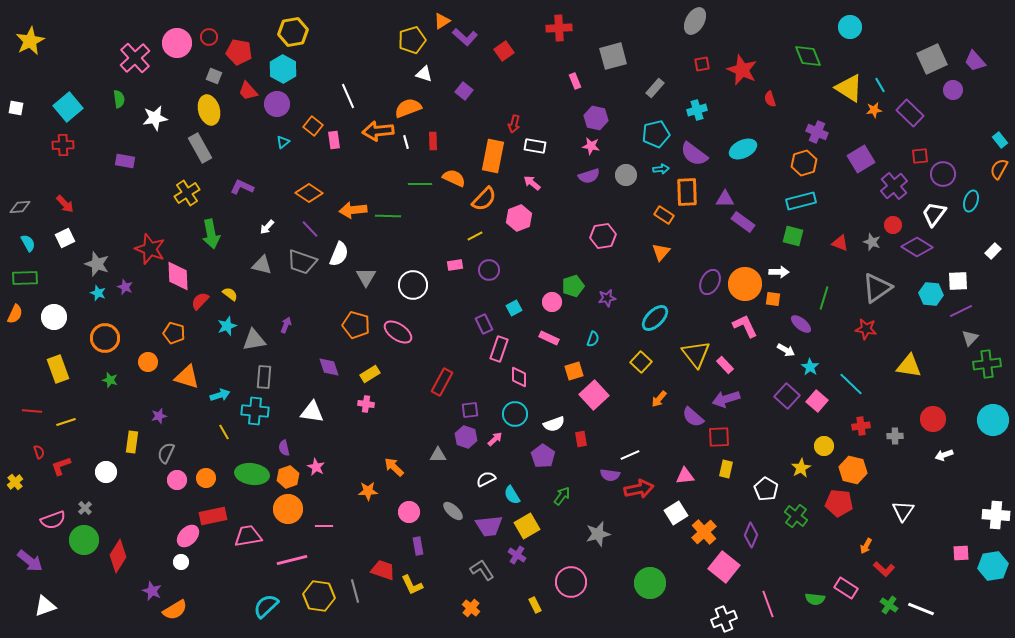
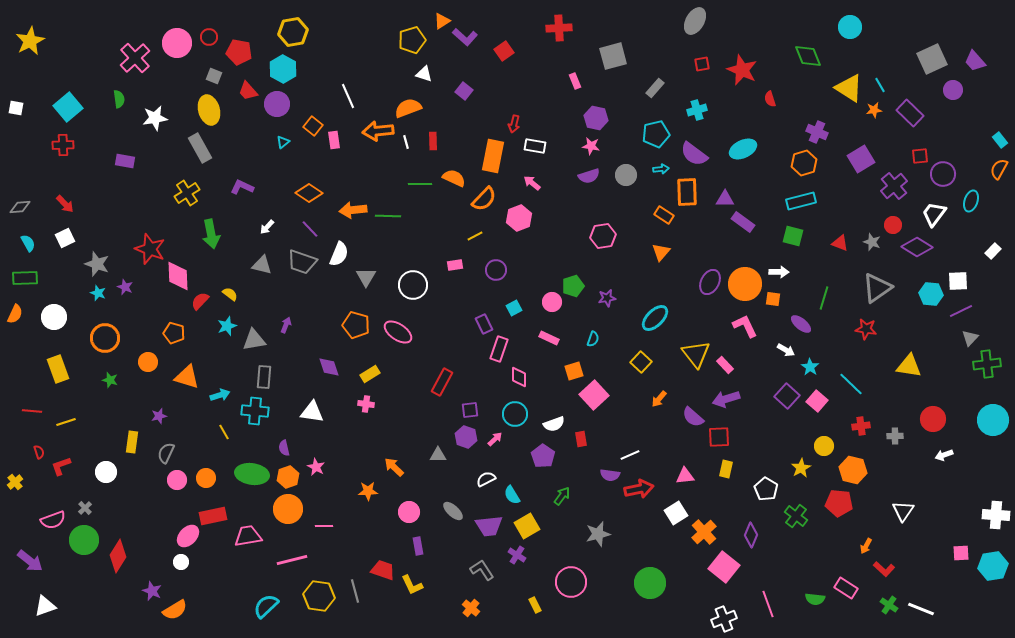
purple circle at (489, 270): moved 7 px right
